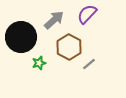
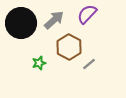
black circle: moved 14 px up
